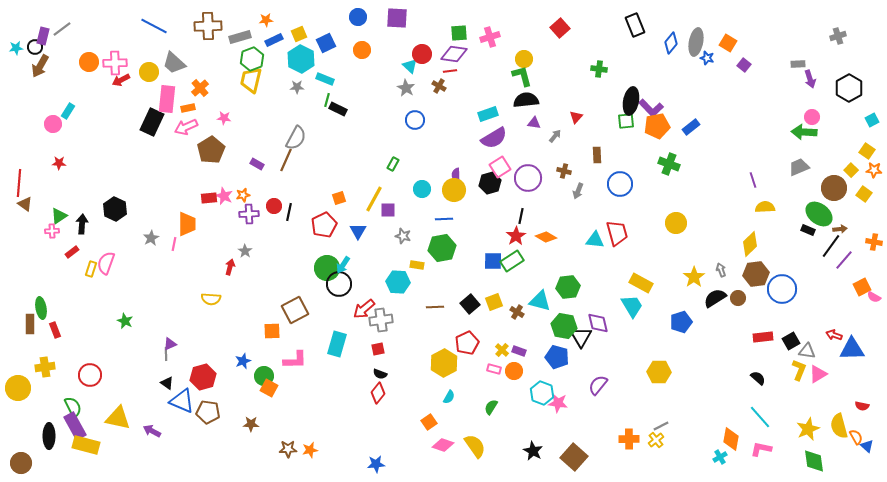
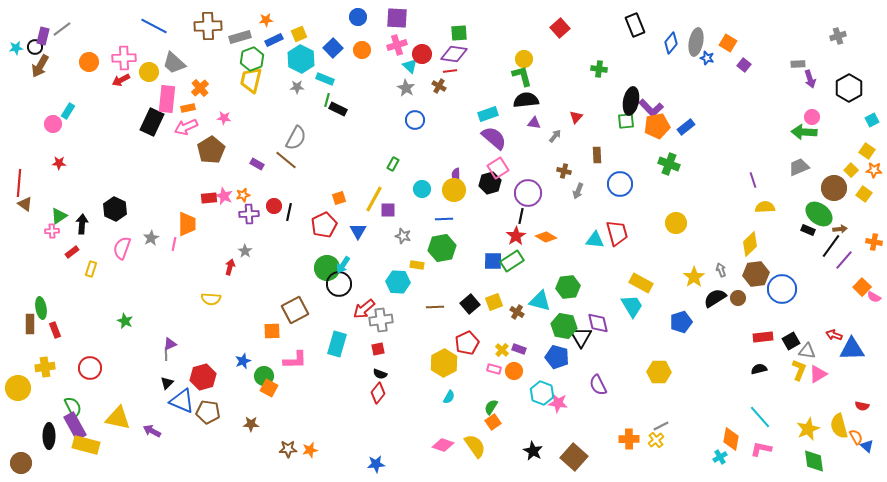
pink cross at (490, 37): moved 93 px left, 8 px down
blue square at (326, 43): moved 7 px right, 5 px down; rotated 18 degrees counterclockwise
pink cross at (115, 63): moved 9 px right, 5 px up
blue rectangle at (691, 127): moved 5 px left
purple semicircle at (494, 138): rotated 108 degrees counterclockwise
brown line at (286, 160): rotated 75 degrees counterclockwise
pink square at (500, 167): moved 2 px left, 1 px down
purple circle at (528, 178): moved 15 px down
pink semicircle at (106, 263): moved 16 px right, 15 px up
orange square at (862, 287): rotated 18 degrees counterclockwise
purple rectangle at (519, 351): moved 2 px up
red circle at (90, 375): moved 7 px up
black semicircle at (758, 378): moved 1 px right, 9 px up; rotated 56 degrees counterclockwise
black triangle at (167, 383): rotated 40 degrees clockwise
purple semicircle at (598, 385): rotated 65 degrees counterclockwise
orange square at (429, 422): moved 64 px right
